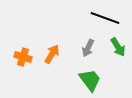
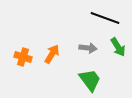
gray arrow: rotated 108 degrees counterclockwise
